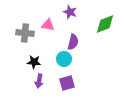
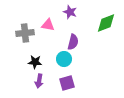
green diamond: moved 1 px right, 1 px up
gray cross: rotated 12 degrees counterclockwise
black star: moved 1 px right
